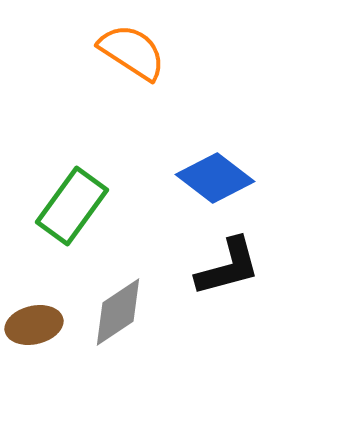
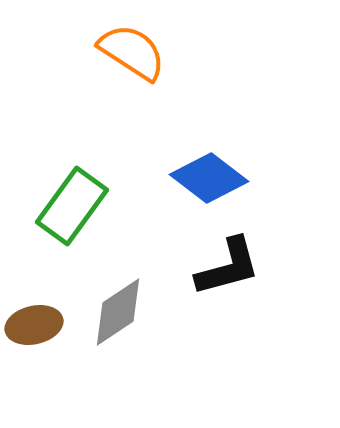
blue diamond: moved 6 px left
